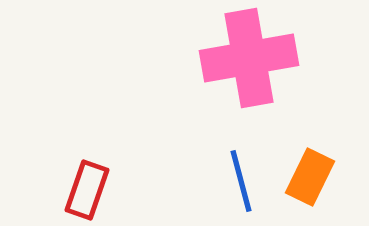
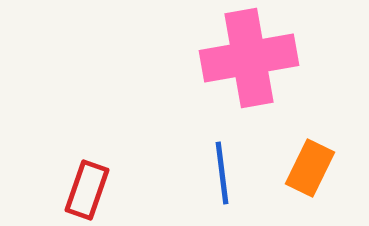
orange rectangle: moved 9 px up
blue line: moved 19 px left, 8 px up; rotated 8 degrees clockwise
